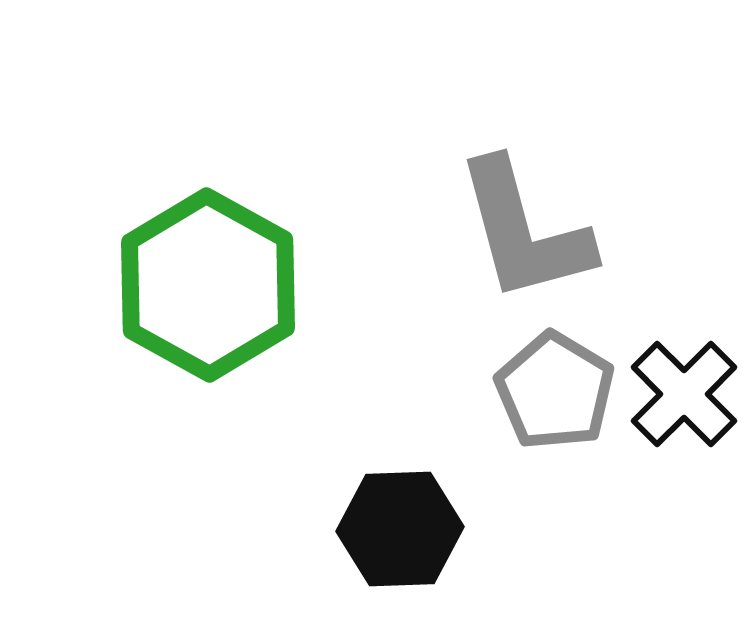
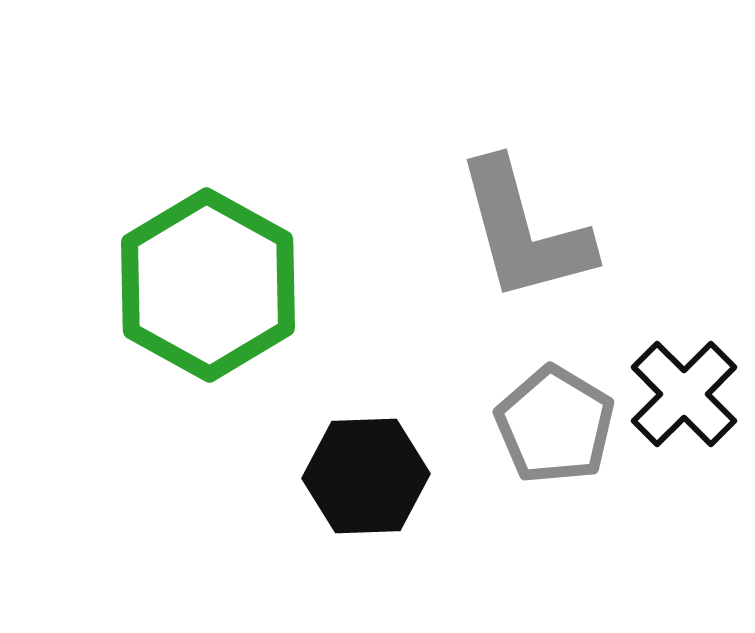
gray pentagon: moved 34 px down
black hexagon: moved 34 px left, 53 px up
